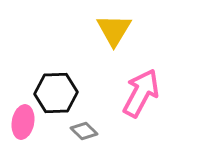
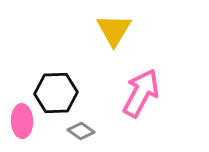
pink ellipse: moved 1 px left, 1 px up; rotated 12 degrees counterclockwise
gray diamond: moved 3 px left; rotated 8 degrees counterclockwise
